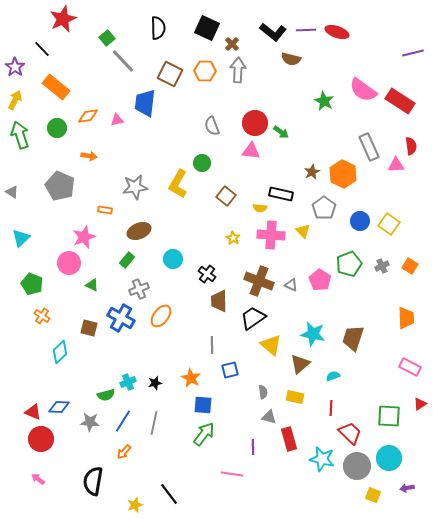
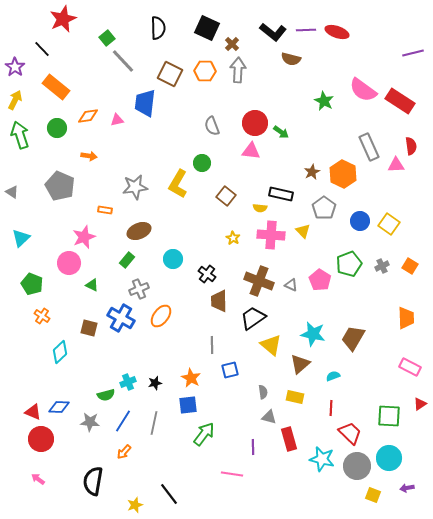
brown trapezoid at (353, 338): rotated 12 degrees clockwise
blue square at (203, 405): moved 15 px left; rotated 12 degrees counterclockwise
